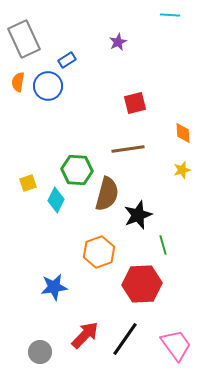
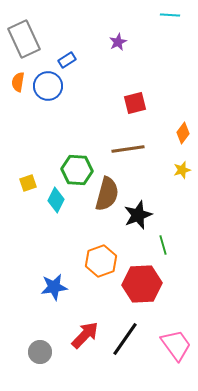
orange diamond: rotated 40 degrees clockwise
orange hexagon: moved 2 px right, 9 px down
